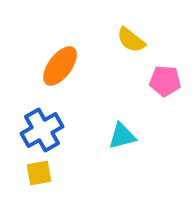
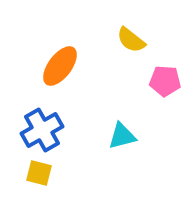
yellow square: rotated 24 degrees clockwise
